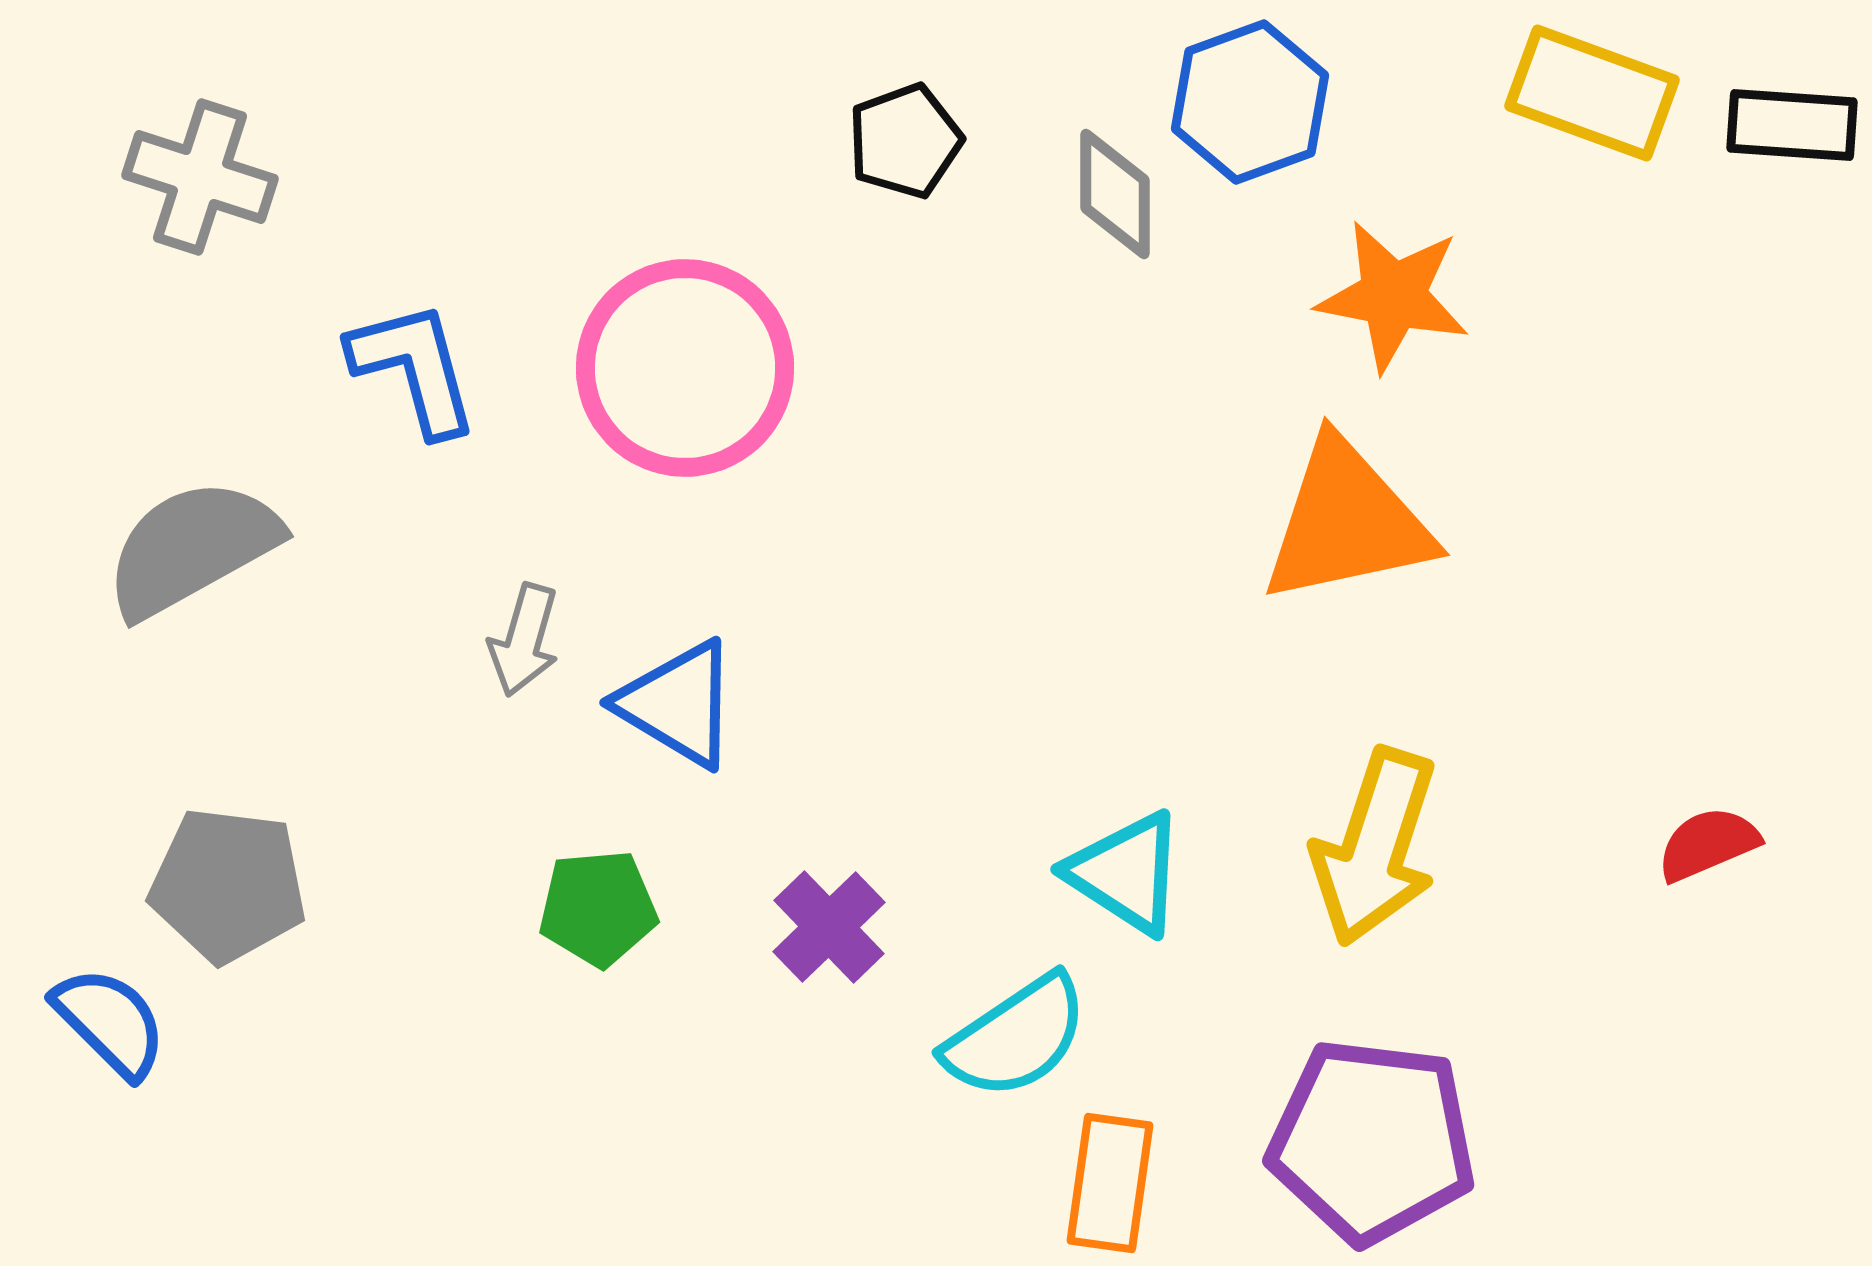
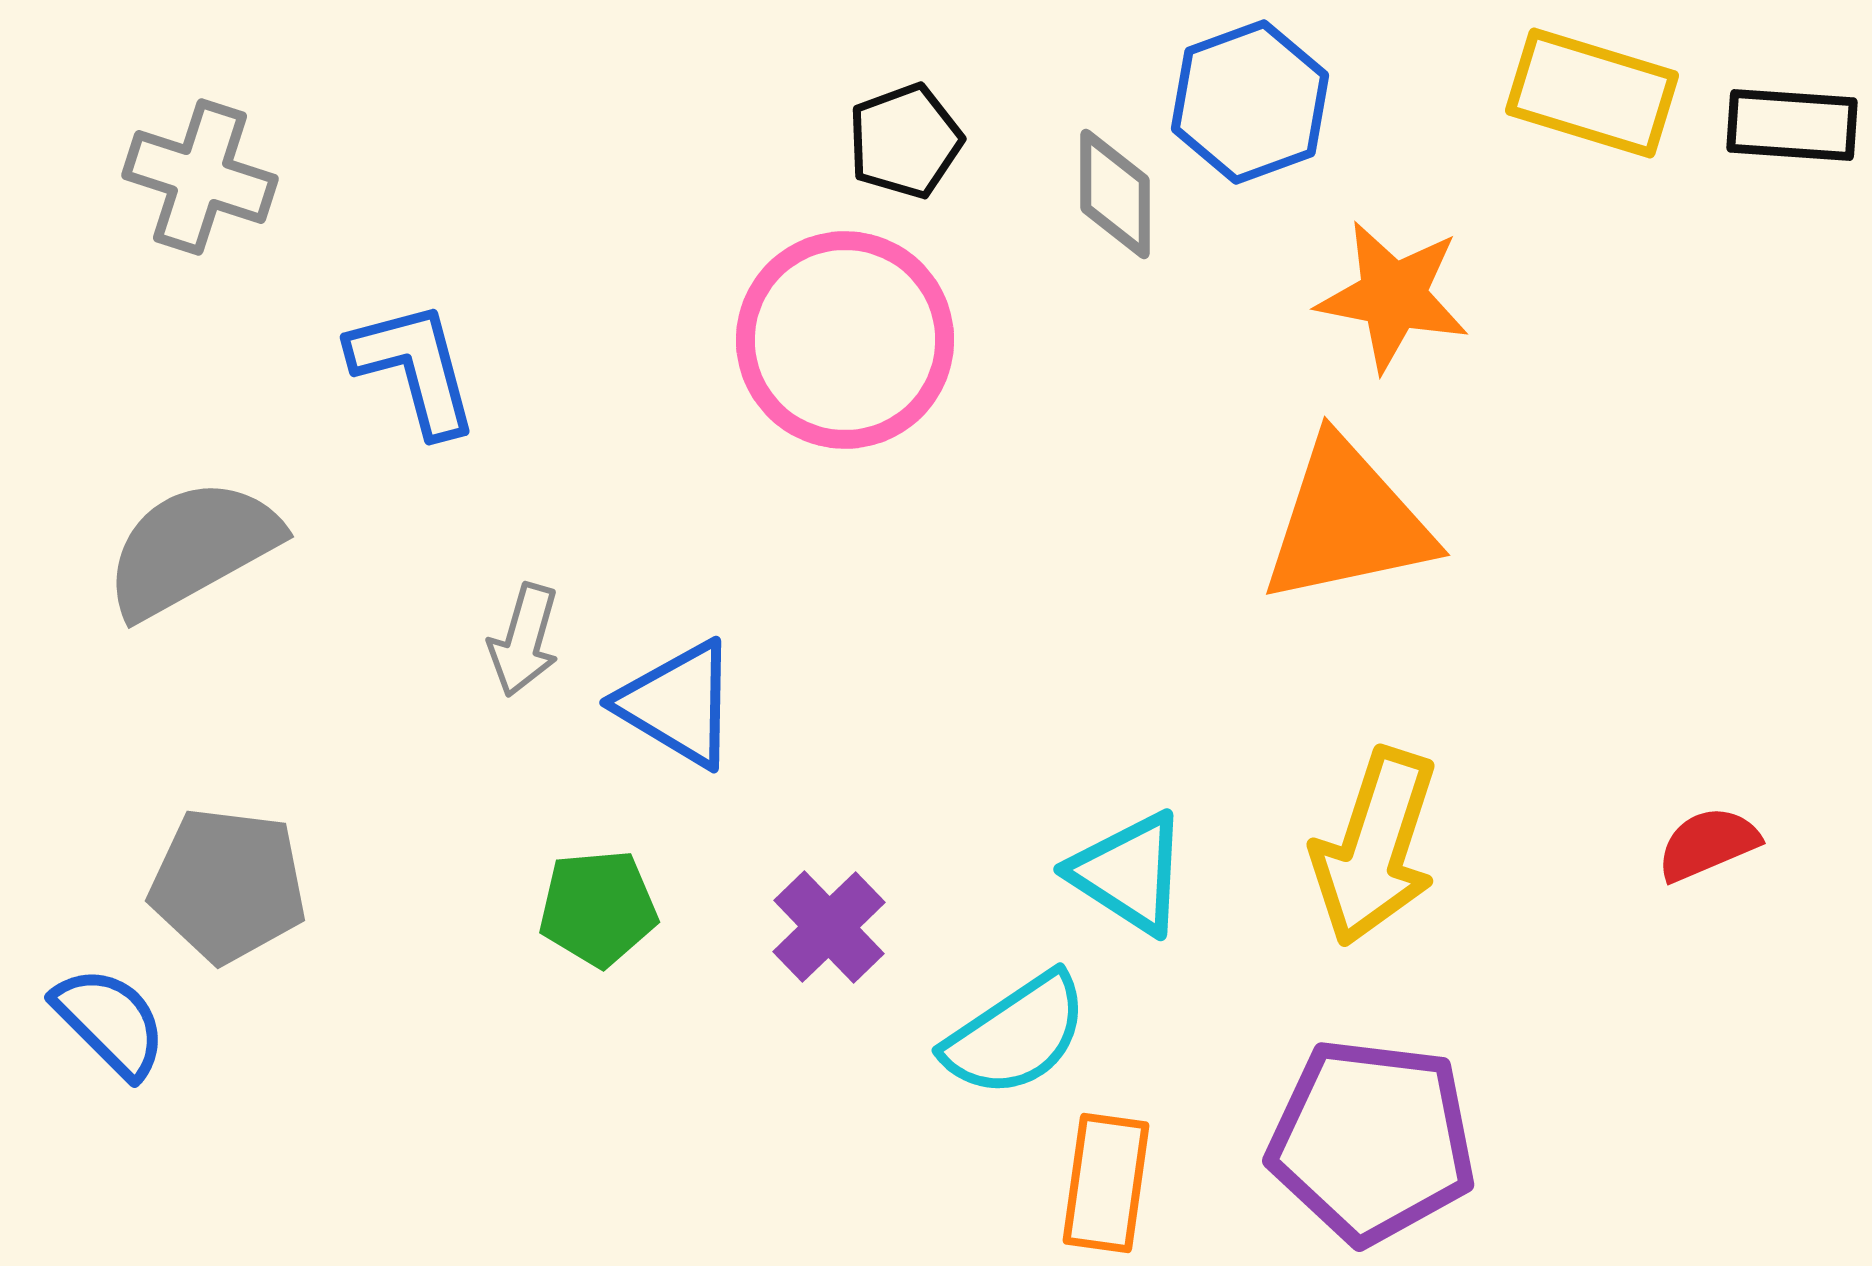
yellow rectangle: rotated 3 degrees counterclockwise
pink circle: moved 160 px right, 28 px up
cyan triangle: moved 3 px right
cyan semicircle: moved 2 px up
orange rectangle: moved 4 px left
